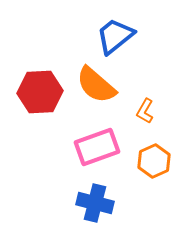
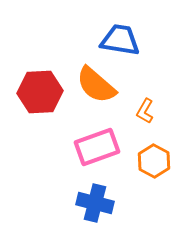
blue trapezoid: moved 5 px right, 4 px down; rotated 48 degrees clockwise
orange hexagon: rotated 8 degrees counterclockwise
